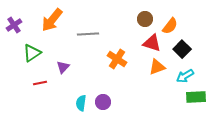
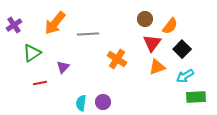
orange arrow: moved 3 px right, 3 px down
red triangle: rotated 48 degrees clockwise
